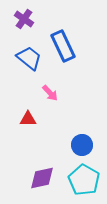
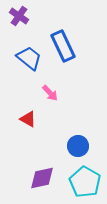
purple cross: moved 5 px left, 3 px up
red triangle: rotated 30 degrees clockwise
blue circle: moved 4 px left, 1 px down
cyan pentagon: moved 1 px right, 2 px down
